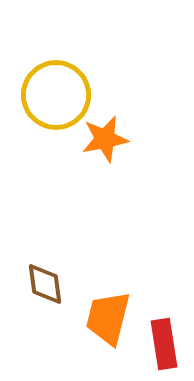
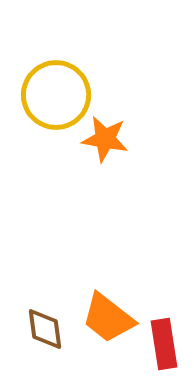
orange star: rotated 21 degrees clockwise
brown diamond: moved 45 px down
orange trapezoid: rotated 66 degrees counterclockwise
